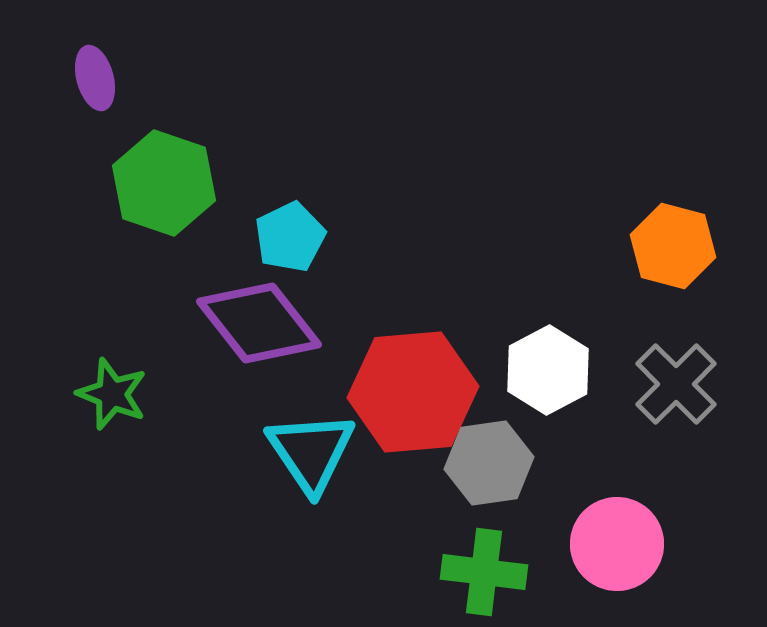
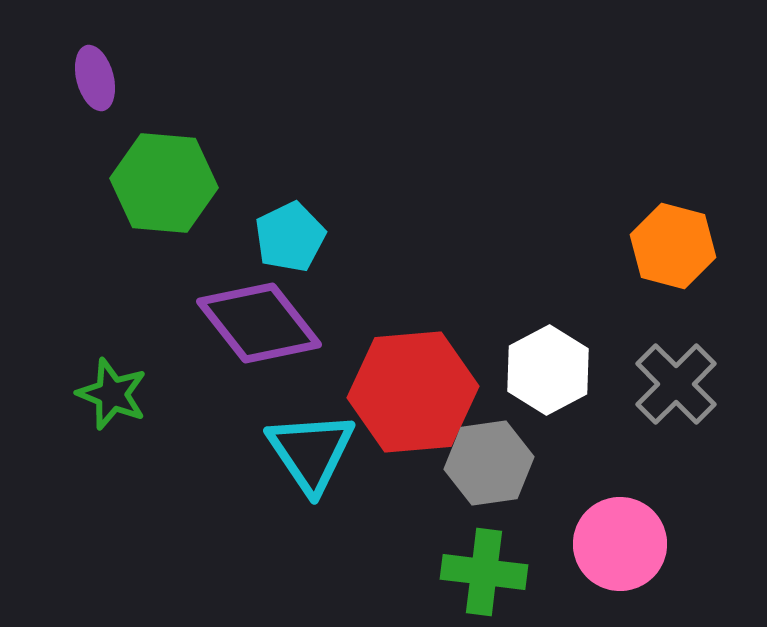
green hexagon: rotated 14 degrees counterclockwise
pink circle: moved 3 px right
